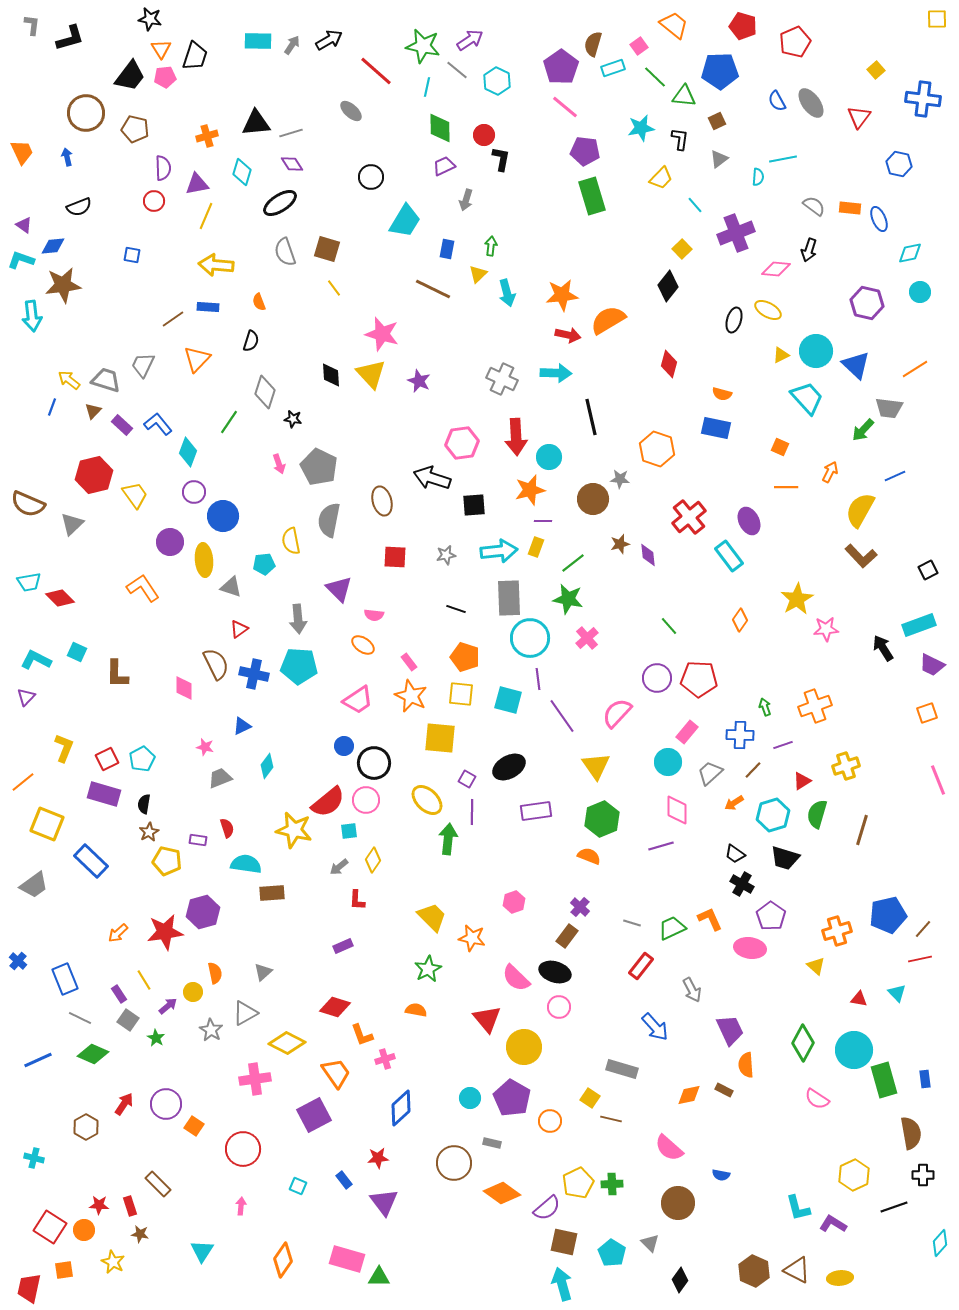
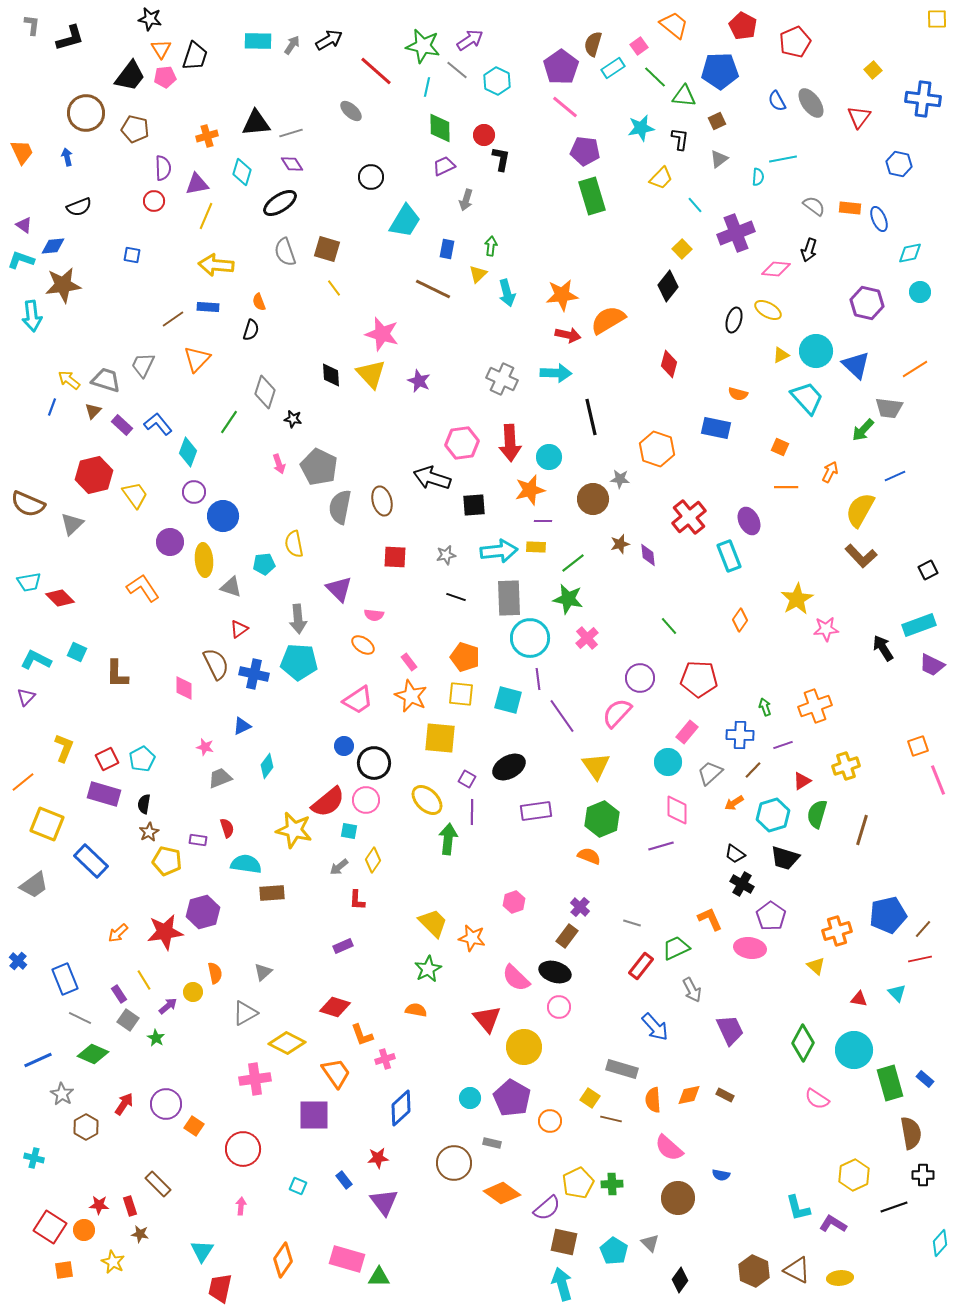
red pentagon at (743, 26): rotated 12 degrees clockwise
cyan rectangle at (613, 68): rotated 15 degrees counterclockwise
yellow square at (876, 70): moved 3 px left
black semicircle at (251, 341): moved 11 px up
orange semicircle at (722, 394): moved 16 px right
red arrow at (516, 437): moved 6 px left, 6 px down
gray semicircle at (329, 520): moved 11 px right, 13 px up
yellow semicircle at (291, 541): moved 3 px right, 3 px down
yellow rectangle at (536, 547): rotated 72 degrees clockwise
cyan rectangle at (729, 556): rotated 16 degrees clockwise
black line at (456, 609): moved 12 px up
cyan pentagon at (299, 666): moved 4 px up
purple circle at (657, 678): moved 17 px left
orange square at (927, 713): moved 9 px left, 33 px down
cyan square at (349, 831): rotated 18 degrees clockwise
yellow trapezoid at (432, 917): moved 1 px right, 6 px down
green trapezoid at (672, 928): moved 4 px right, 20 px down
gray star at (211, 1030): moved 149 px left, 64 px down
orange semicircle at (746, 1065): moved 93 px left, 35 px down
blue rectangle at (925, 1079): rotated 42 degrees counterclockwise
green rectangle at (884, 1080): moved 6 px right, 3 px down
brown rectangle at (724, 1090): moved 1 px right, 5 px down
purple square at (314, 1115): rotated 28 degrees clockwise
brown circle at (678, 1203): moved 5 px up
cyan pentagon at (612, 1253): moved 2 px right, 2 px up
red trapezoid at (29, 1288): moved 191 px right
